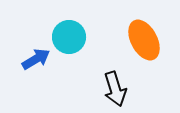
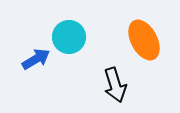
black arrow: moved 4 px up
